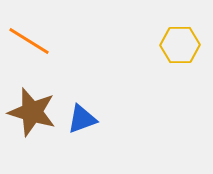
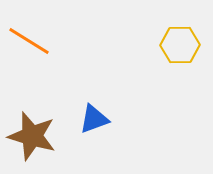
brown star: moved 24 px down
blue triangle: moved 12 px right
